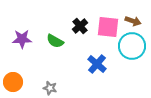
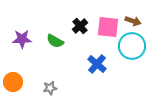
gray star: rotated 24 degrees counterclockwise
